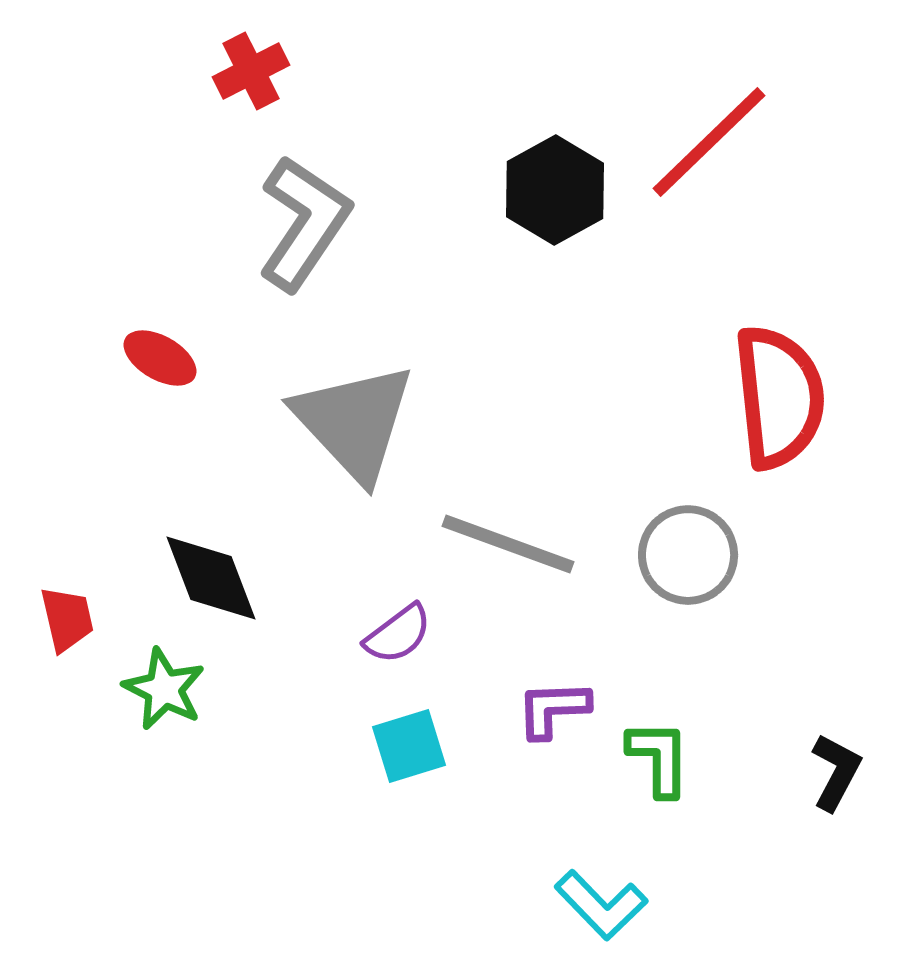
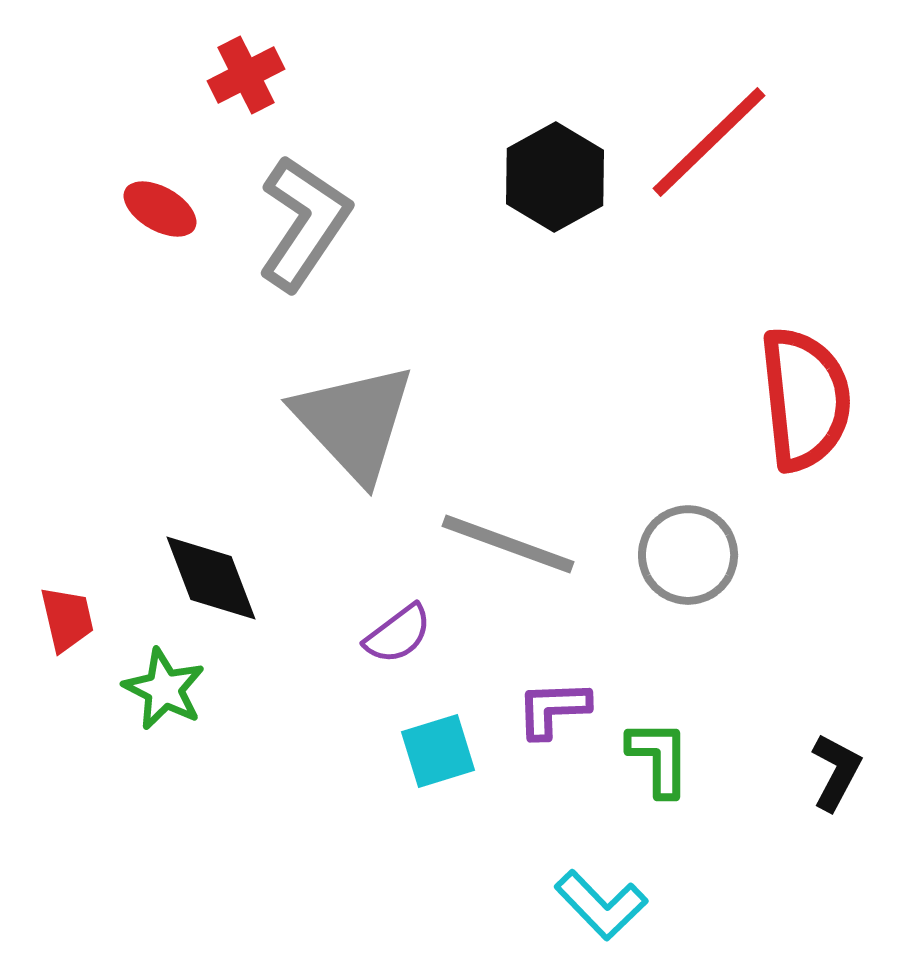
red cross: moved 5 px left, 4 px down
black hexagon: moved 13 px up
red ellipse: moved 149 px up
red semicircle: moved 26 px right, 2 px down
cyan square: moved 29 px right, 5 px down
